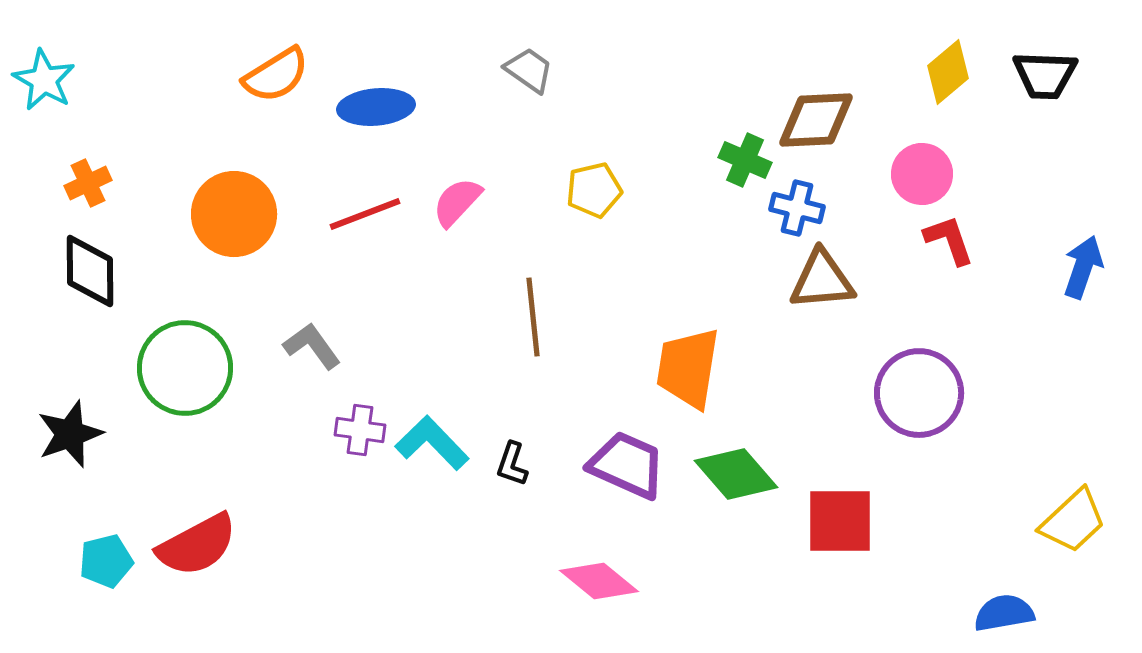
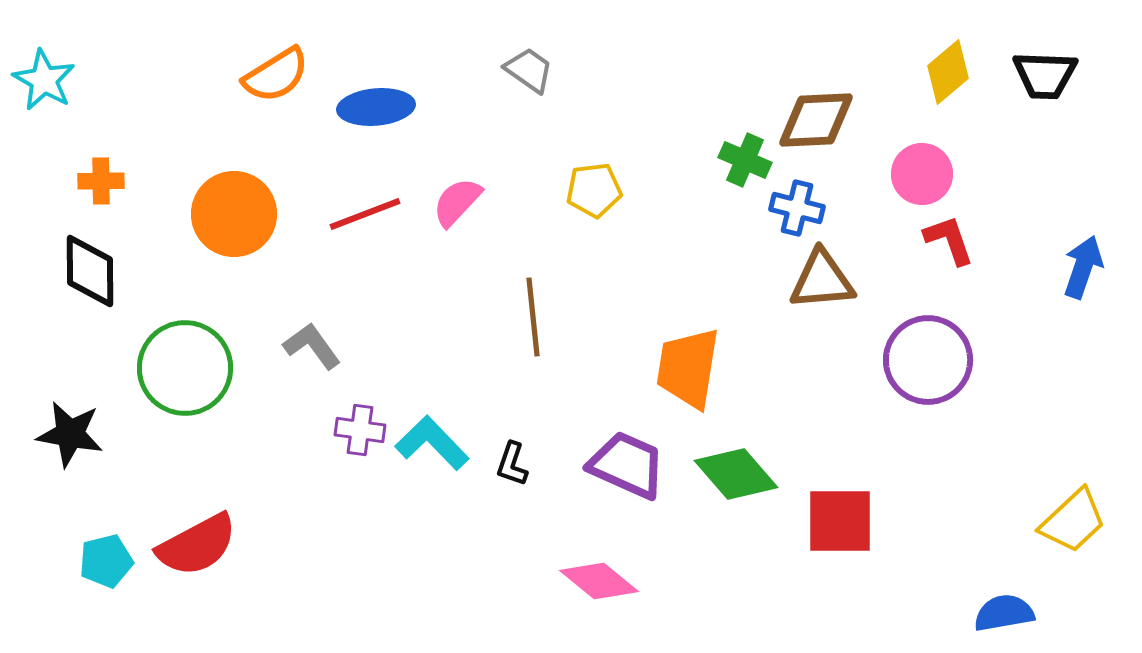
orange cross: moved 13 px right, 2 px up; rotated 24 degrees clockwise
yellow pentagon: rotated 6 degrees clockwise
purple circle: moved 9 px right, 33 px up
black star: rotated 30 degrees clockwise
